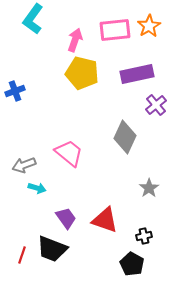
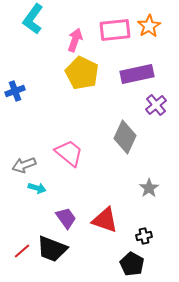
yellow pentagon: rotated 12 degrees clockwise
red line: moved 4 px up; rotated 30 degrees clockwise
